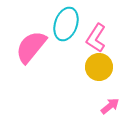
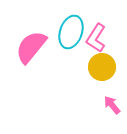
cyan ellipse: moved 5 px right, 8 px down
yellow circle: moved 3 px right
pink arrow: moved 2 px right, 1 px up; rotated 90 degrees counterclockwise
